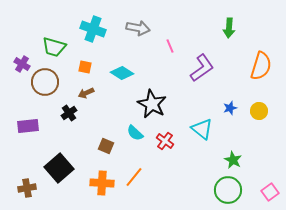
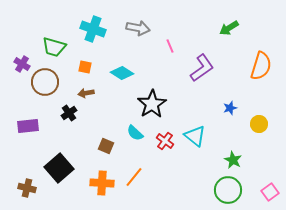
green arrow: rotated 54 degrees clockwise
brown arrow: rotated 14 degrees clockwise
black star: rotated 12 degrees clockwise
yellow circle: moved 13 px down
cyan triangle: moved 7 px left, 7 px down
brown cross: rotated 24 degrees clockwise
